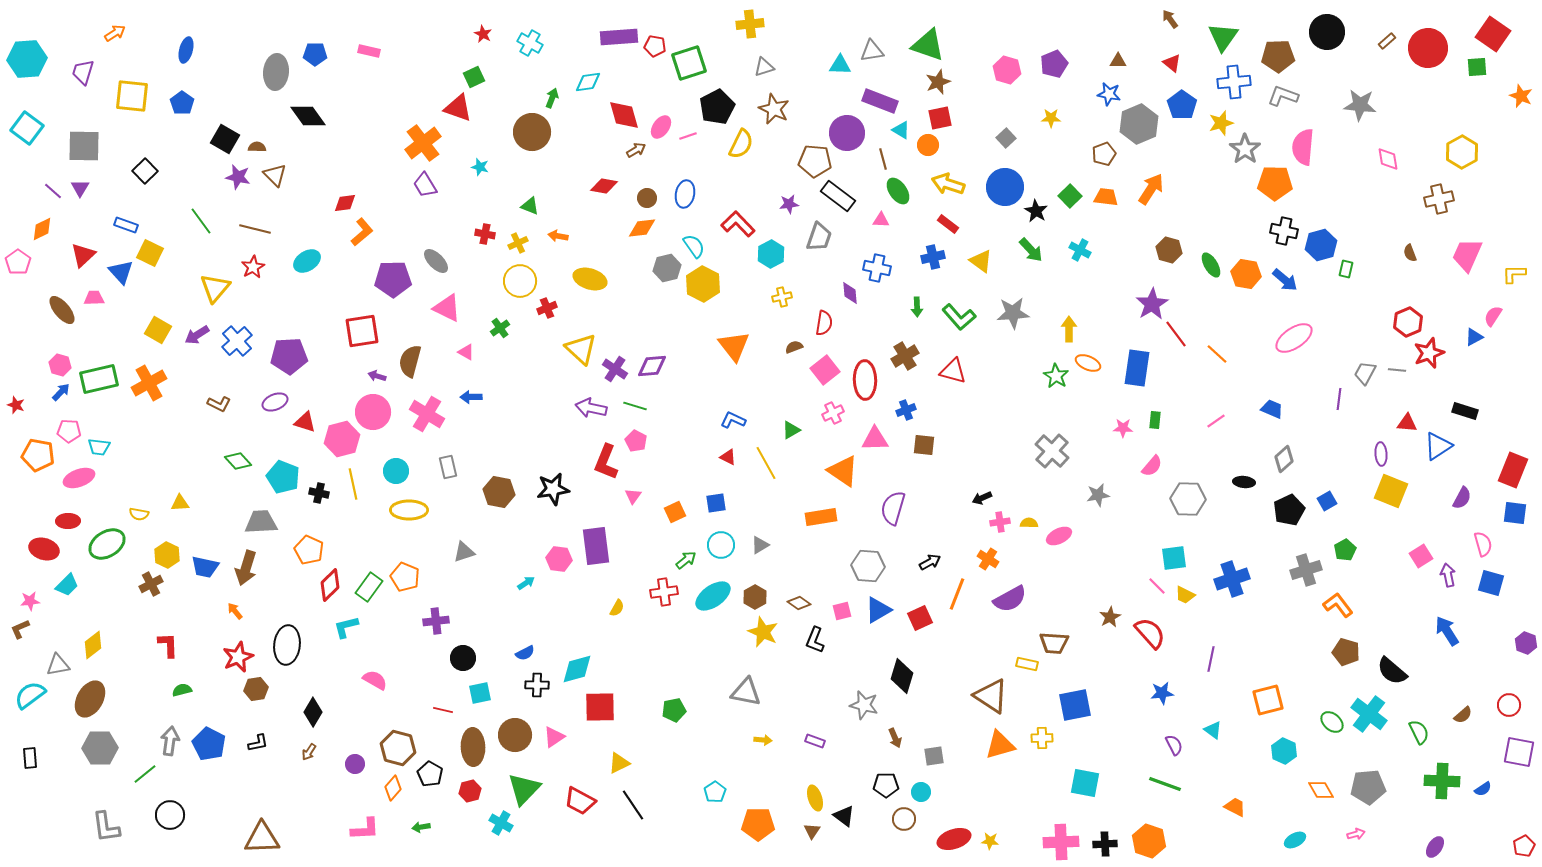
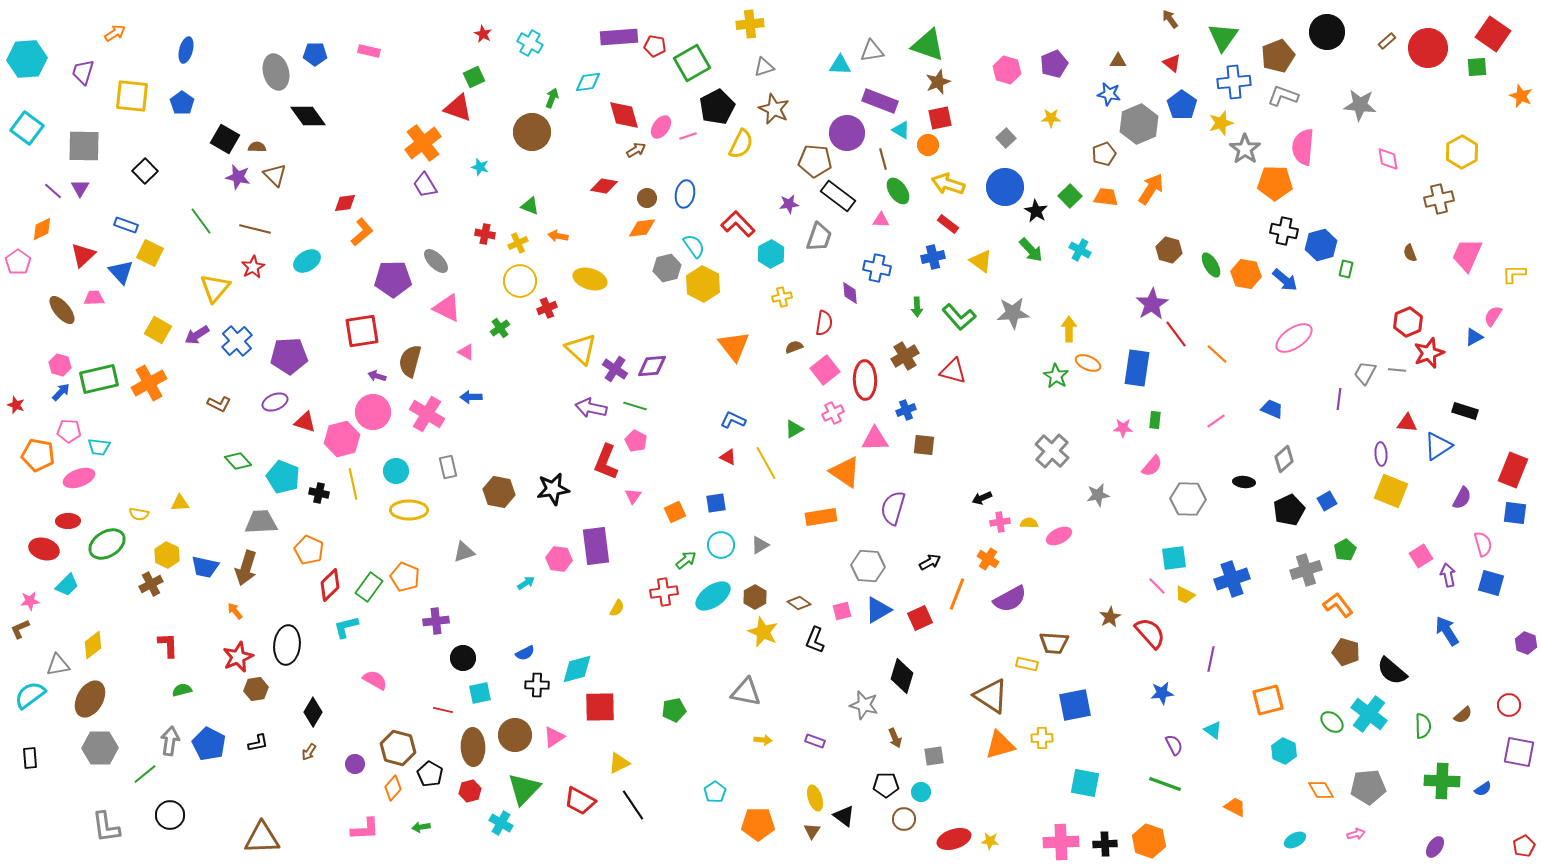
brown pentagon at (1278, 56): rotated 20 degrees counterclockwise
green square at (689, 63): moved 3 px right; rotated 12 degrees counterclockwise
gray ellipse at (276, 72): rotated 20 degrees counterclockwise
green triangle at (791, 430): moved 3 px right, 1 px up
orange triangle at (843, 471): moved 2 px right, 1 px down
green semicircle at (1419, 732): moved 4 px right, 6 px up; rotated 25 degrees clockwise
